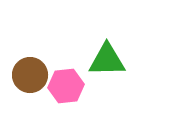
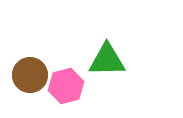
pink hexagon: rotated 8 degrees counterclockwise
